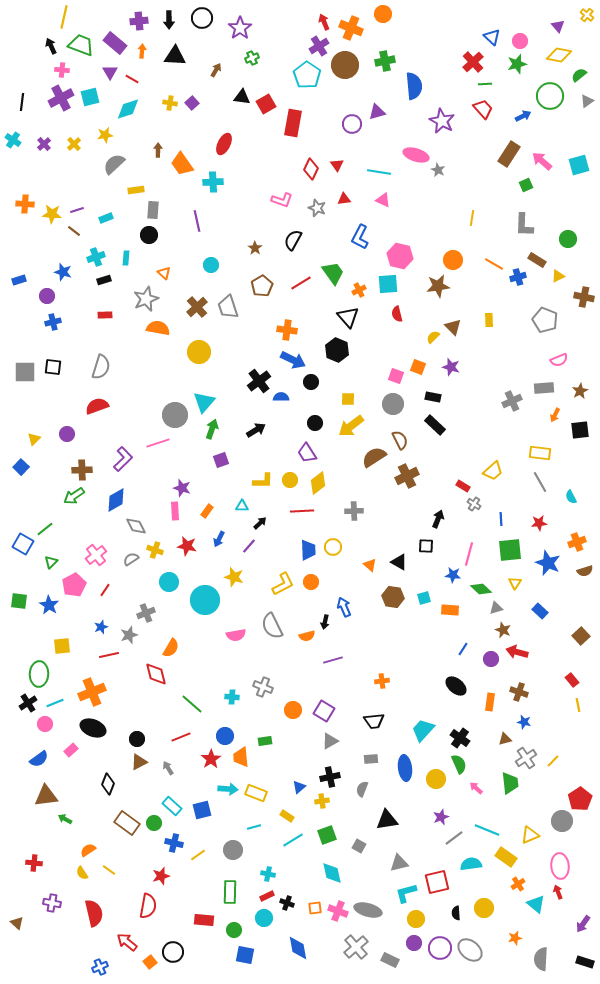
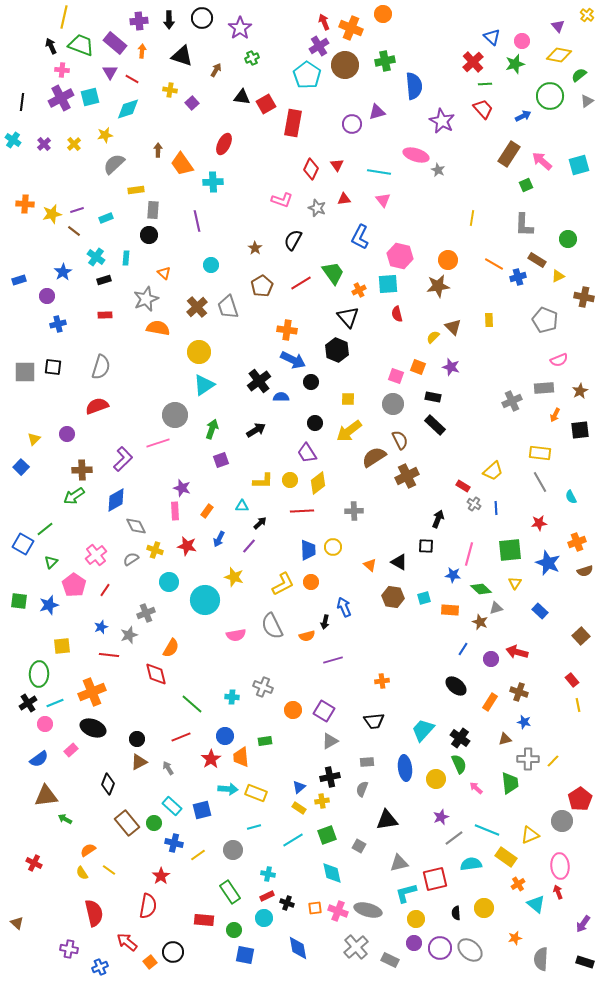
pink circle at (520, 41): moved 2 px right
black triangle at (175, 56): moved 7 px right; rotated 15 degrees clockwise
green star at (517, 64): moved 2 px left
yellow cross at (170, 103): moved 13 px up
pink triangle at (383, 200): rotated 28 degrees clockwise
yellow star at (52, 214): rotated 18 degrees counterclockwise
cyan cross at (96, 257): rotated 36 degrees counterclockwise
orange circle at (453, 260): moved 5 px left
blue star at (63, 272): rotated 24 degrees clockwise
blue cross at (53, 322): moved 5 px right, 2 px down
cyan triangle at (204, 402): moved 17 px up; rotated 15 degrees clockwise
yellow arrow at (351, 426): moved 2 px left, 5 px down
blue line at (501, 519): moved 5 px left, 11 px up
pink pentagon at (74, 585): rotated 10 degrees counterclockwise
blue star at (49, 605): rotated 24 degrees clockwise
brown star at (503, 630): moved 23 px left, 8 px up
red line at (109, 655): rotated 18 degrees clockwise
orange rectangle at (490, 702): rotated 24 degrees clockwise
gray cross at (526, 758): moved 2 px right, 1 px down; rotated 35 degrees clockwise
gray rectangle at (371, 759): moved 4 px left, 3 px down
yellow rectangle at (287, 816): moved 12 px right, 8 px up
brown rectangle at (127, 823): rotated 15 degrees clockwise
red cross at (34, 863): rotated 21 degrees clockwise
red star at (161, 876): rotated 18 degrees counterclockwise
red square at (437, 882): moved 2 px left, 3 px up
green rectangle at (230, 892): rotated 35 degrees counterclockwise
purple cross at (52, 903): moved 17 px right, 46 px down
